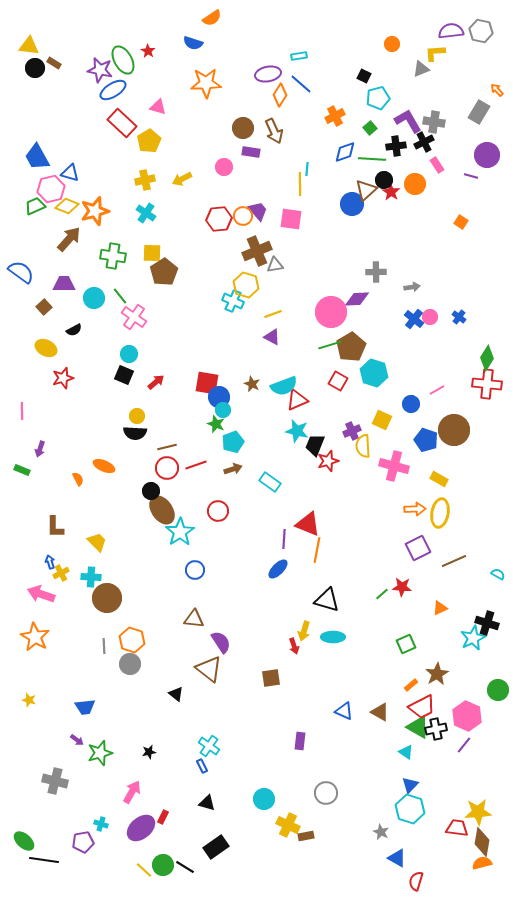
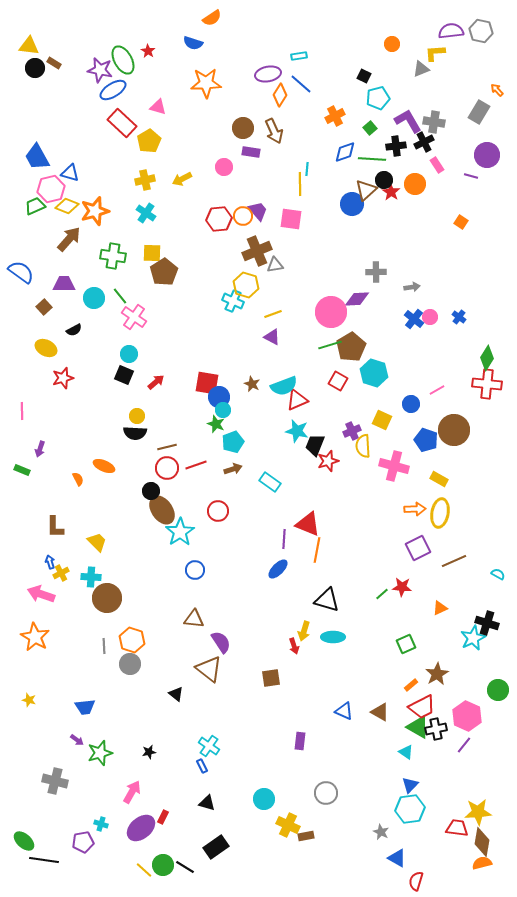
cyan hexagon at (410, 809): rotated 24 degrees counterclockwise
